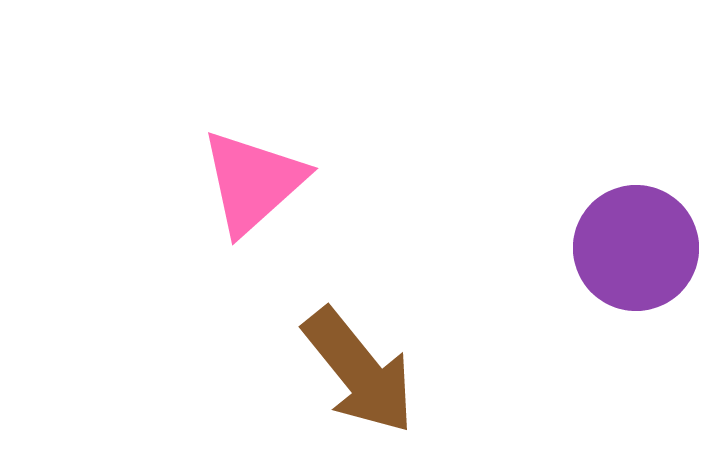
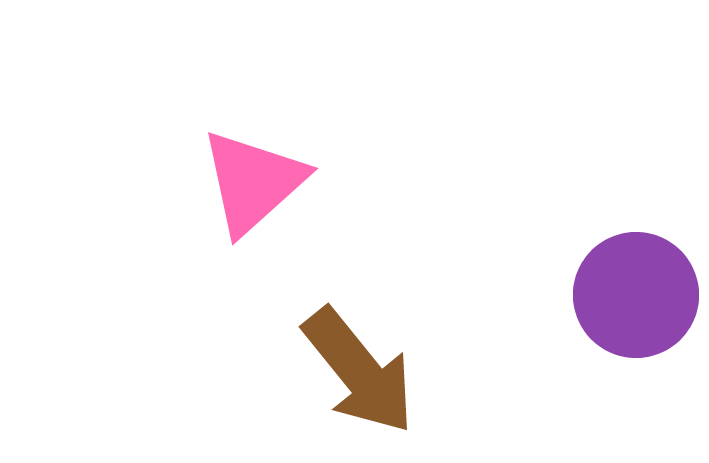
purple circle: moved 47 px down
